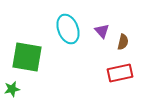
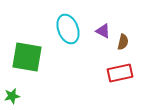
purple triangle: moved 1 px right; rotated 21 degrees counterclockwise
green star: moved 7 px down
